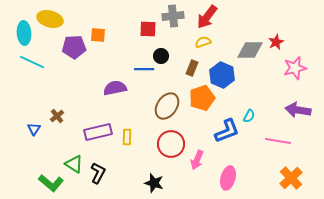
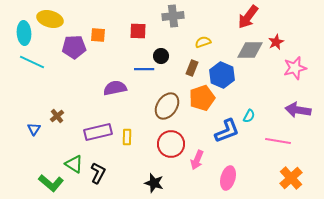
red arrow: moved 41 px right
red square: moved 10 px left, 2 px down
